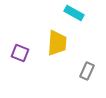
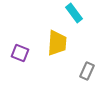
cyan rectangle: rotated 24 degrees clockwise
